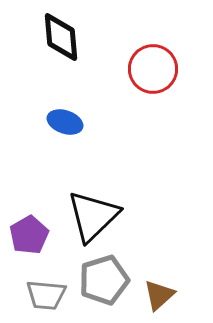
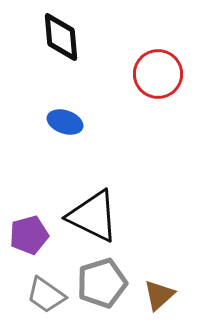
red circle: moved 5 px right, 5 px down
black triangle: rotated 50 degrees counterclockwise
purple pentagon: rotated 15 degrees clockwise
gray pentagon: moved 2 px left, 3 px down
gray trapezoid: rotated 30 degrees clockwise
